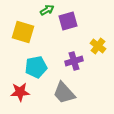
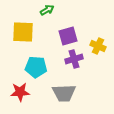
purple square: moved 15 px down
yellow square: rotated 15 degrees counterclockwise
yellow cross: rotated 14 degrees counterclockwise
purple cross: moved 2 px up
cyan pentagon: rotated 15 degrees clockwise
gray trapezoid: rotated 50 degrees counterclockwise
